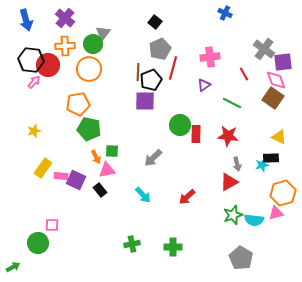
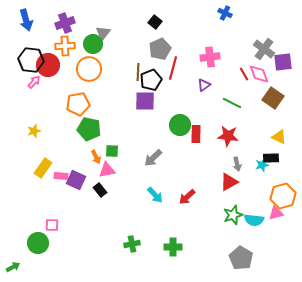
purple cross at (65, 18): moved 5 px down; rotated 30 degrees clockwise
pink diamond at (276, 80): moved 17 px left, 6 px up
orange hexagon at (283, 193): moved 3 px down
cyan arrow at (143, 195): moved 12 px right
